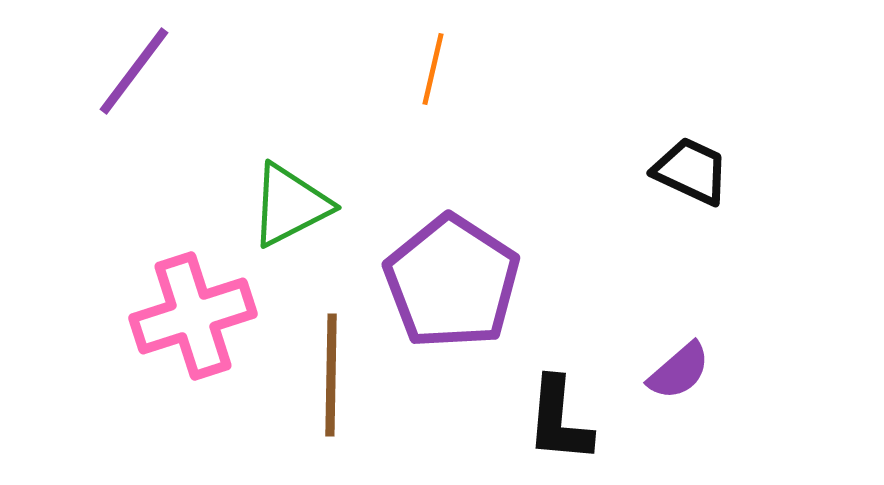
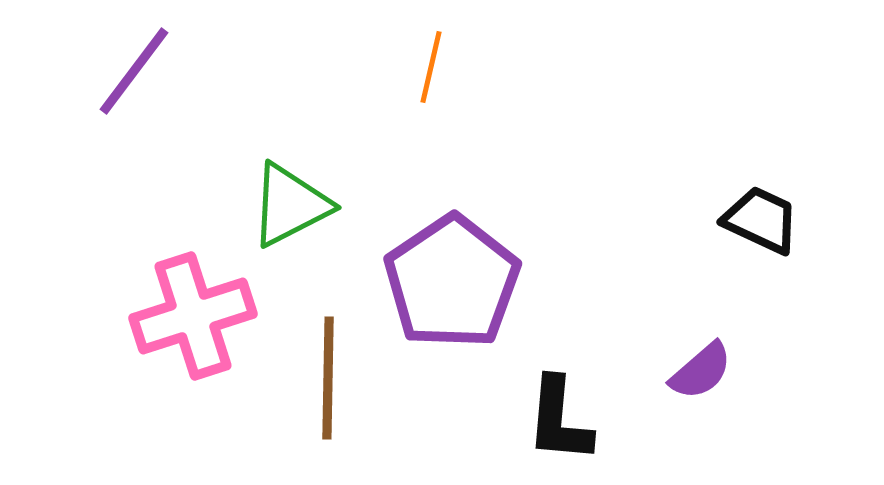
orange line: moved 2 px left, 2 px up
black trapezoid: moved 70 px right, 49 px down
purple pentagon: rotated 5 degrees clockwise
purple semicircle: moved 22 px right
brown line: moved 3 px left, 3 px down
